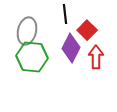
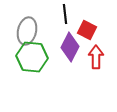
red square: rotated 18 degrees counterclockwise
purple diamond: moved 1 px left, 1 px up
